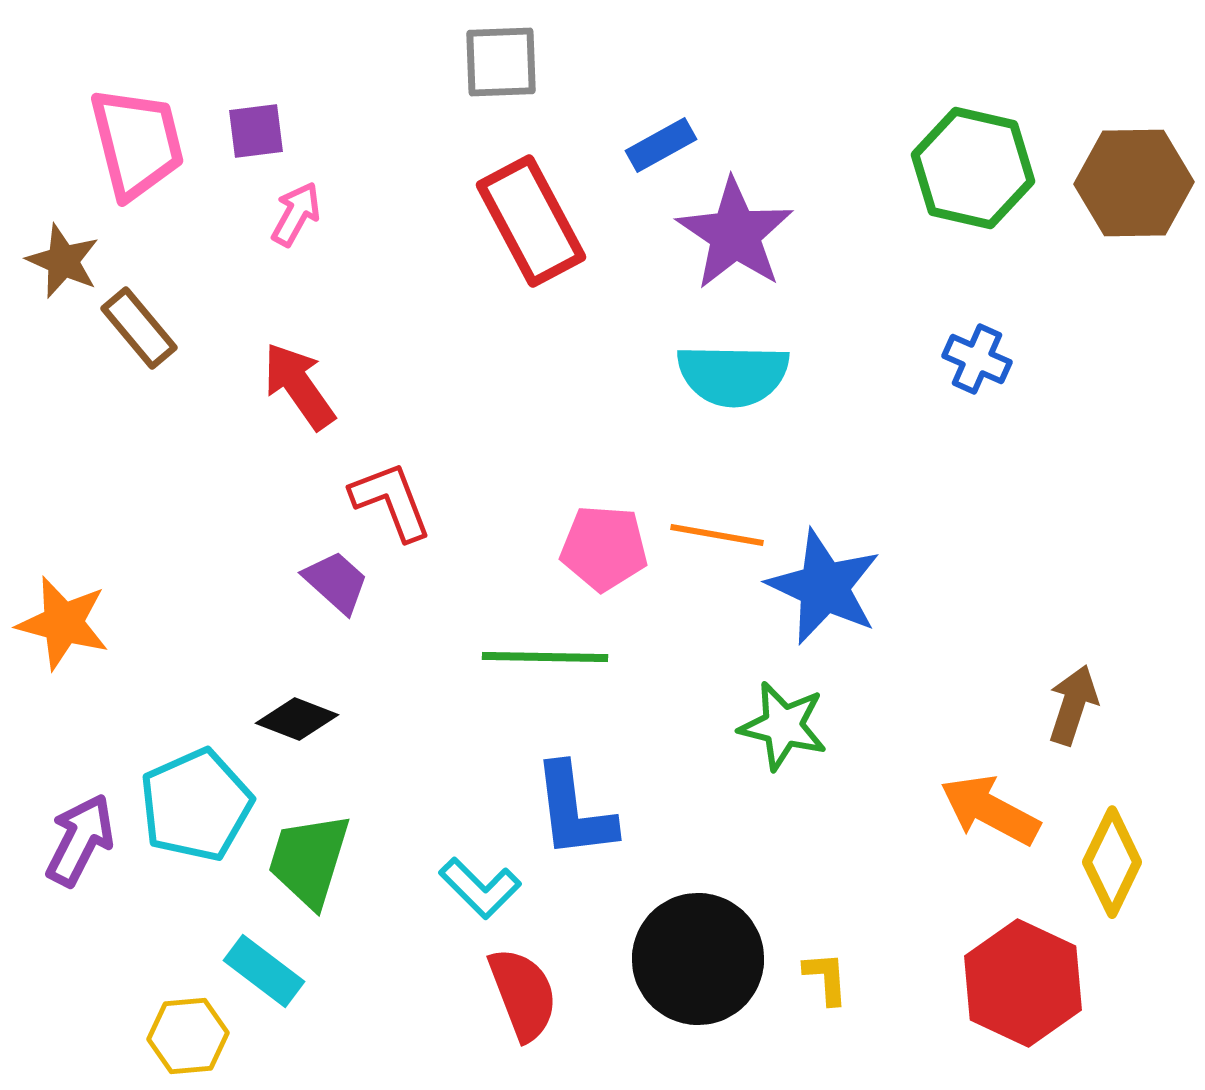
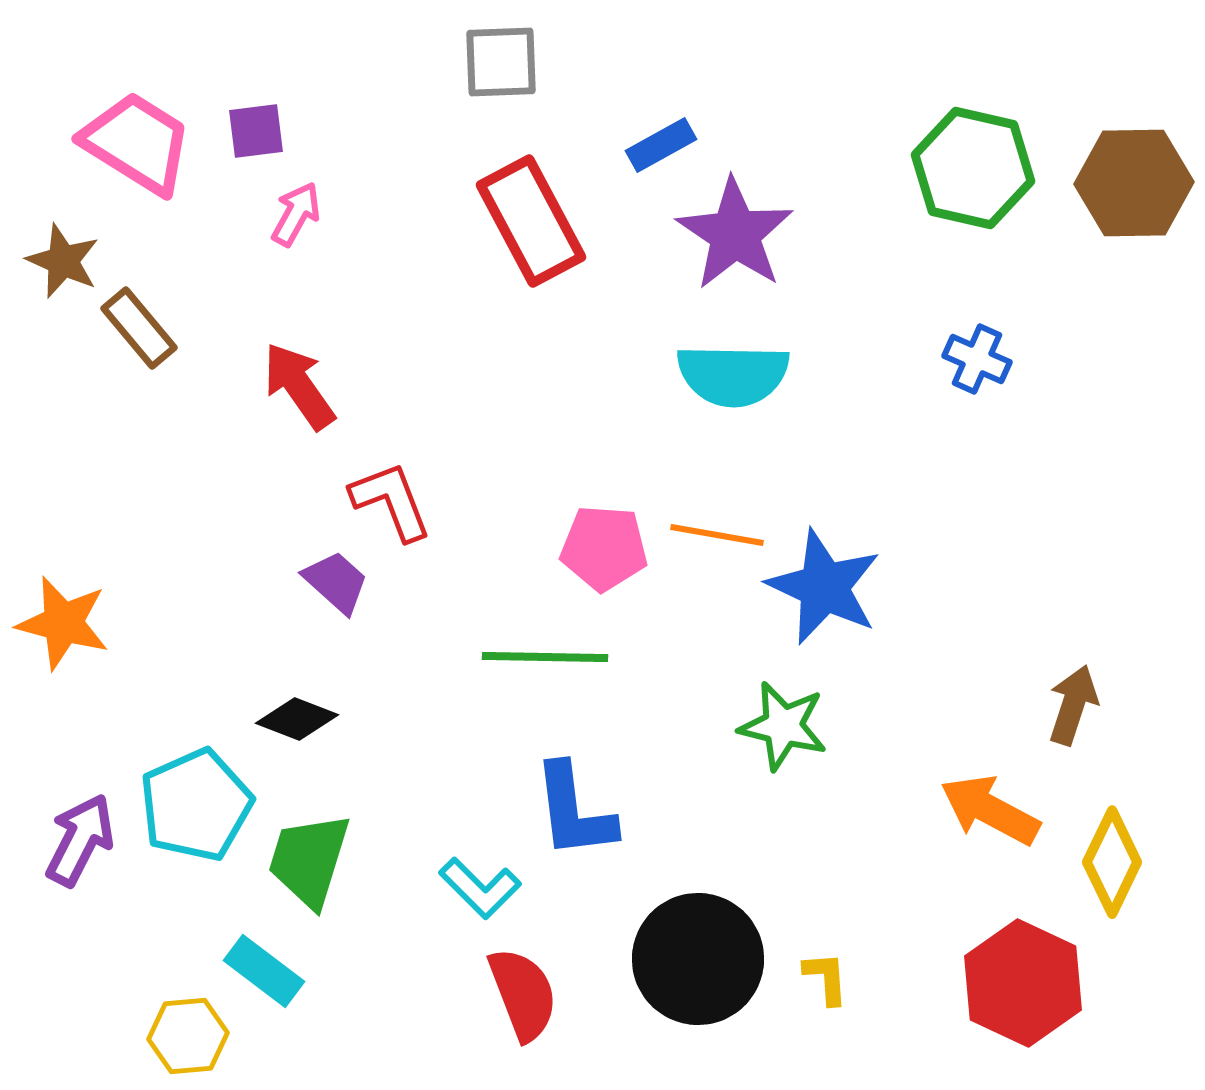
pink trapezoid: rotated 44 degrees counterclockwise
